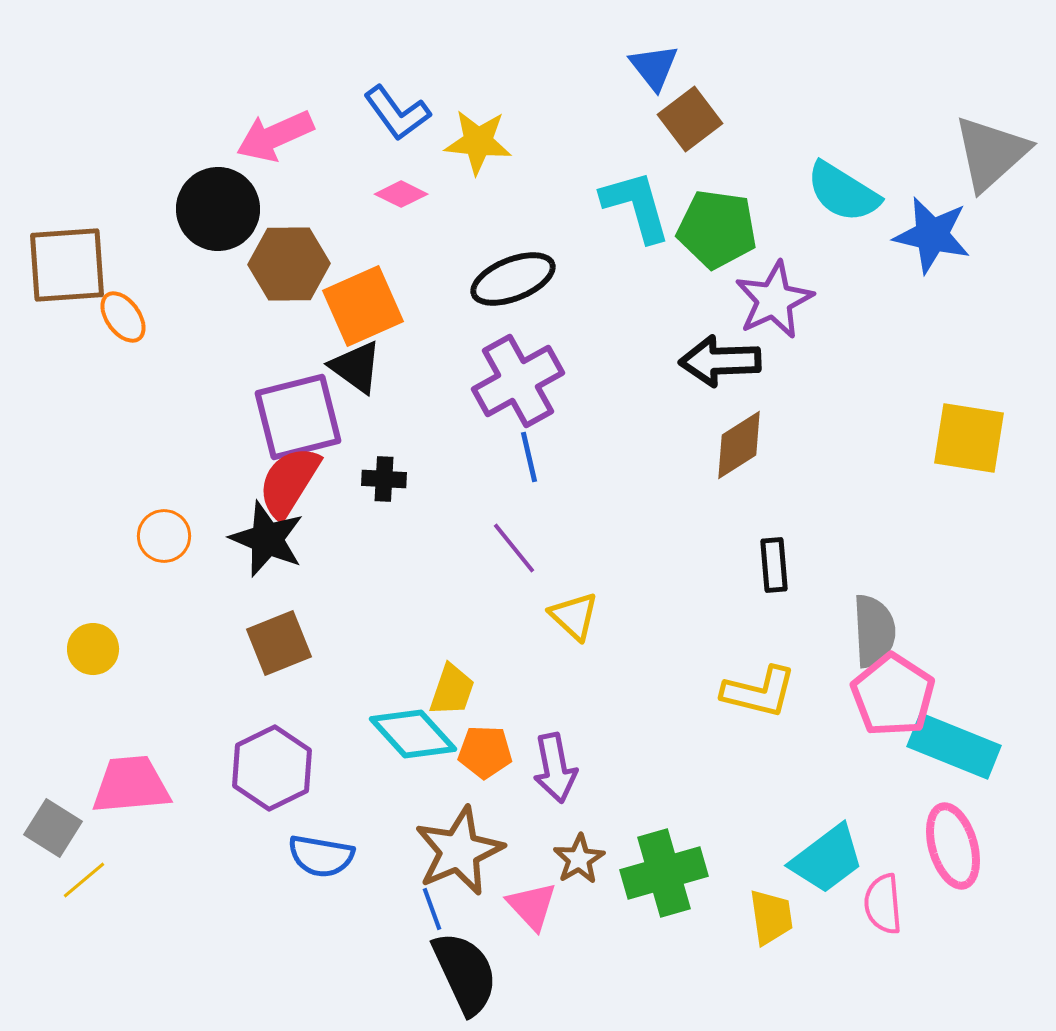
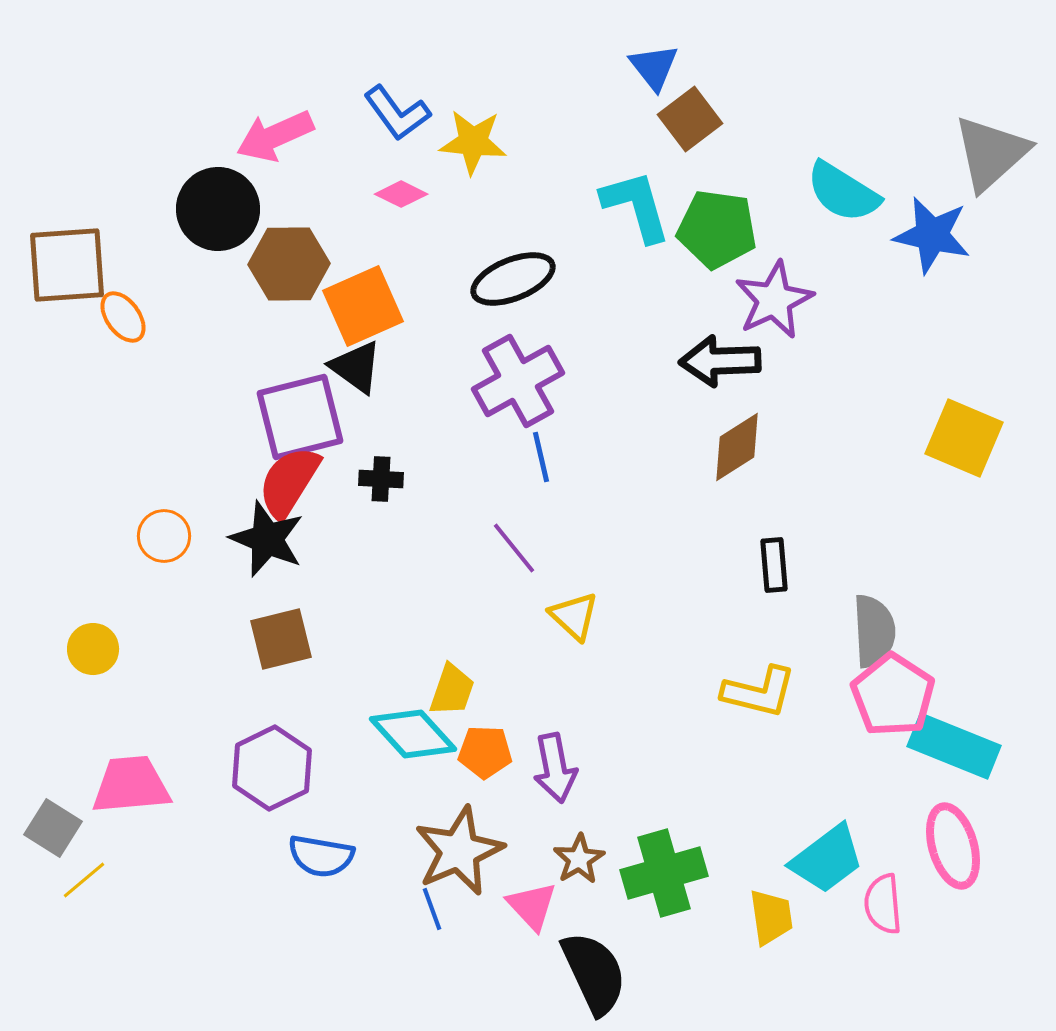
yellow star at (478, 142): moved 5 px left
purple square at (298, 417): moved 2 px right
yellow square at (969, 438): moved 5 px left; rotated 14 degrees clockwise
brown diamond at (739, 445): moved 2 px left, 2 px down
blue line at (529, 457): moved 12 px right
black cross at (384, 479): moved 3 px left
brown square at (279, 643): moved 2 px right, 4 px up; rotated 8 degrees clockwise
black semicircle at (465, 973): moved 129 px right
